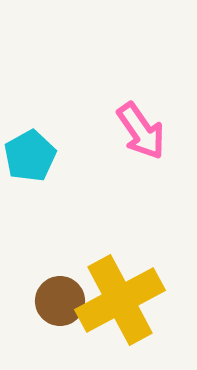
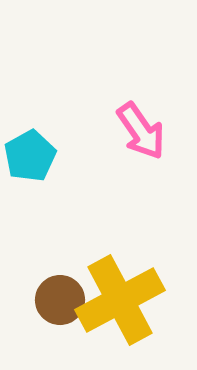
brown circle: moved 1 px up
